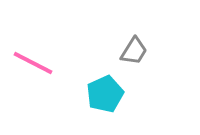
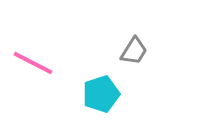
cyan pentagon: moved 4 px left; rotated 6 degrees clockwise
